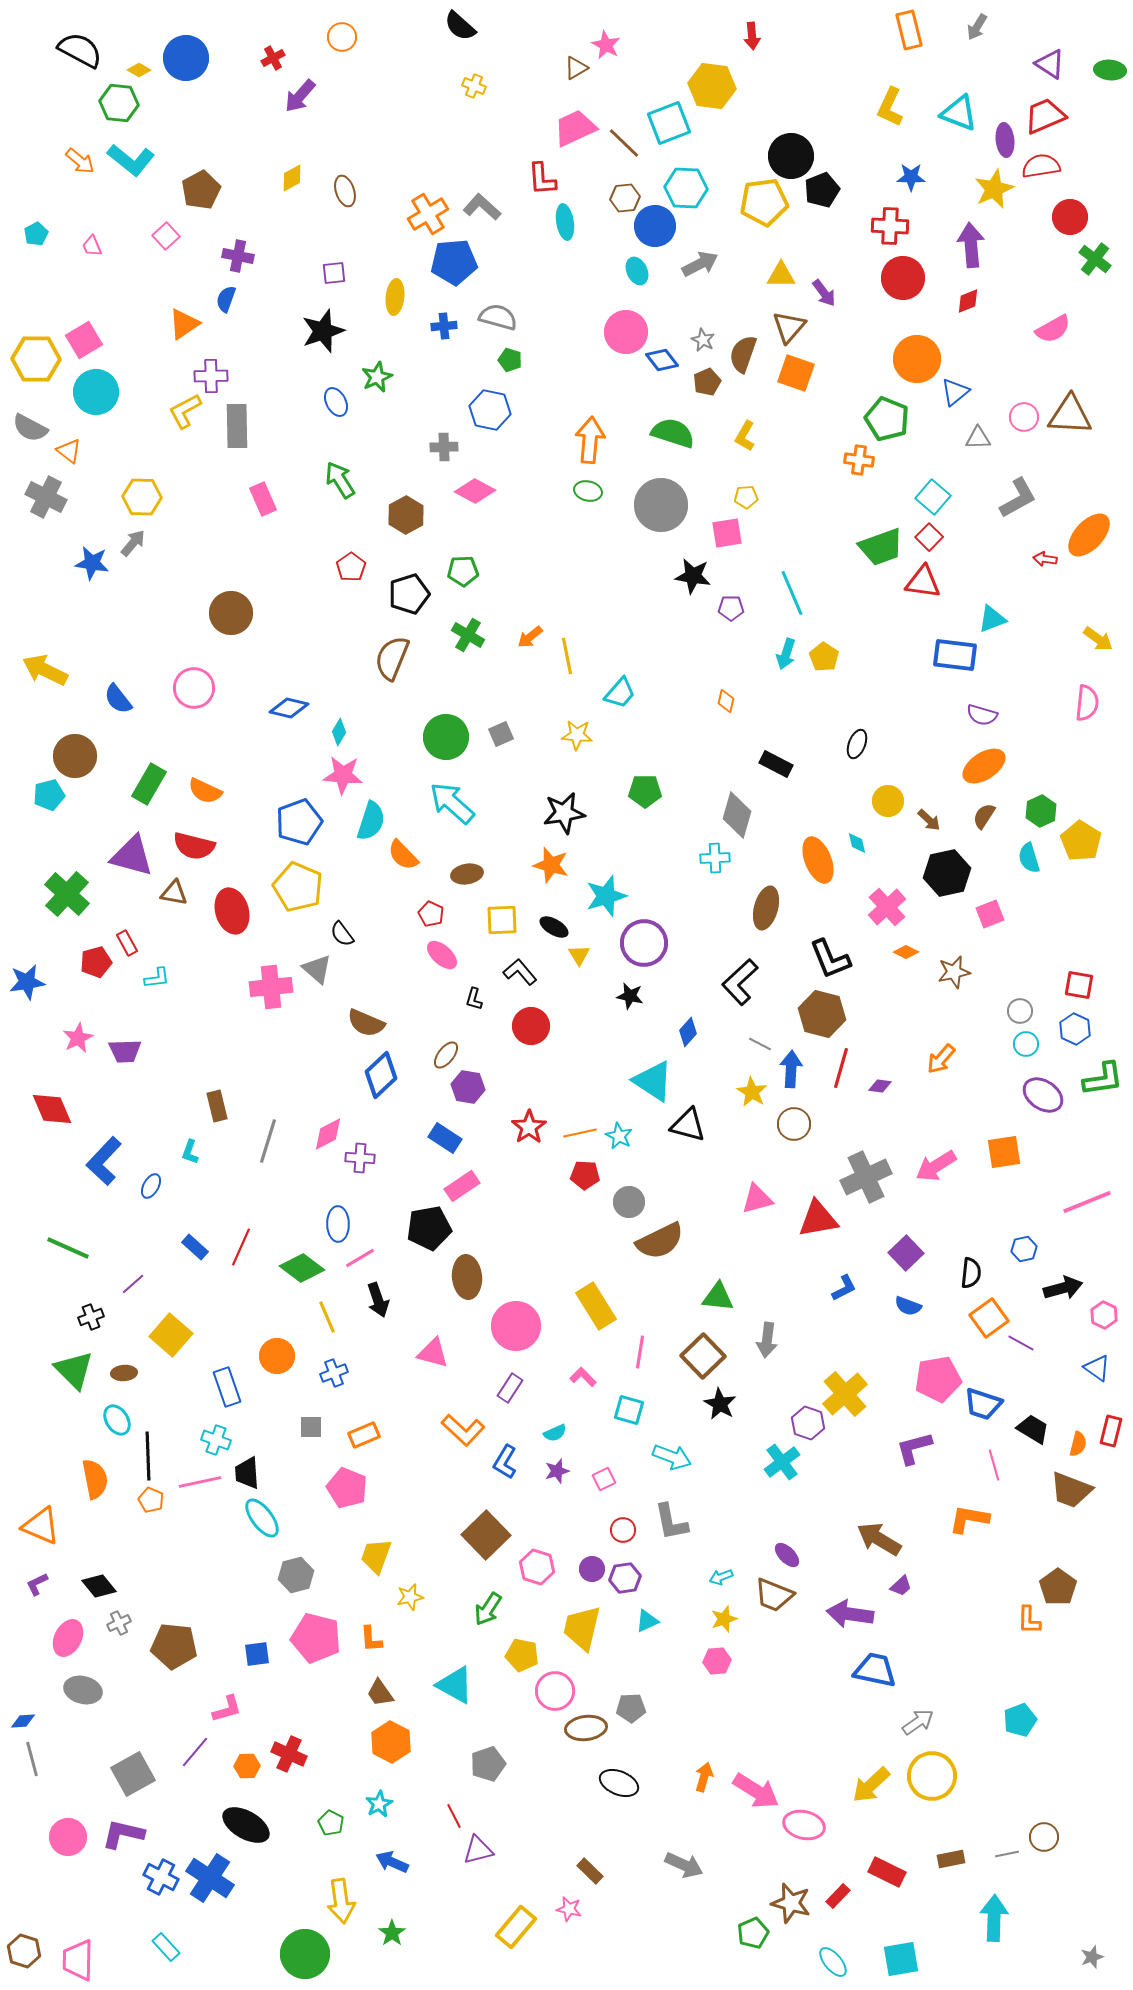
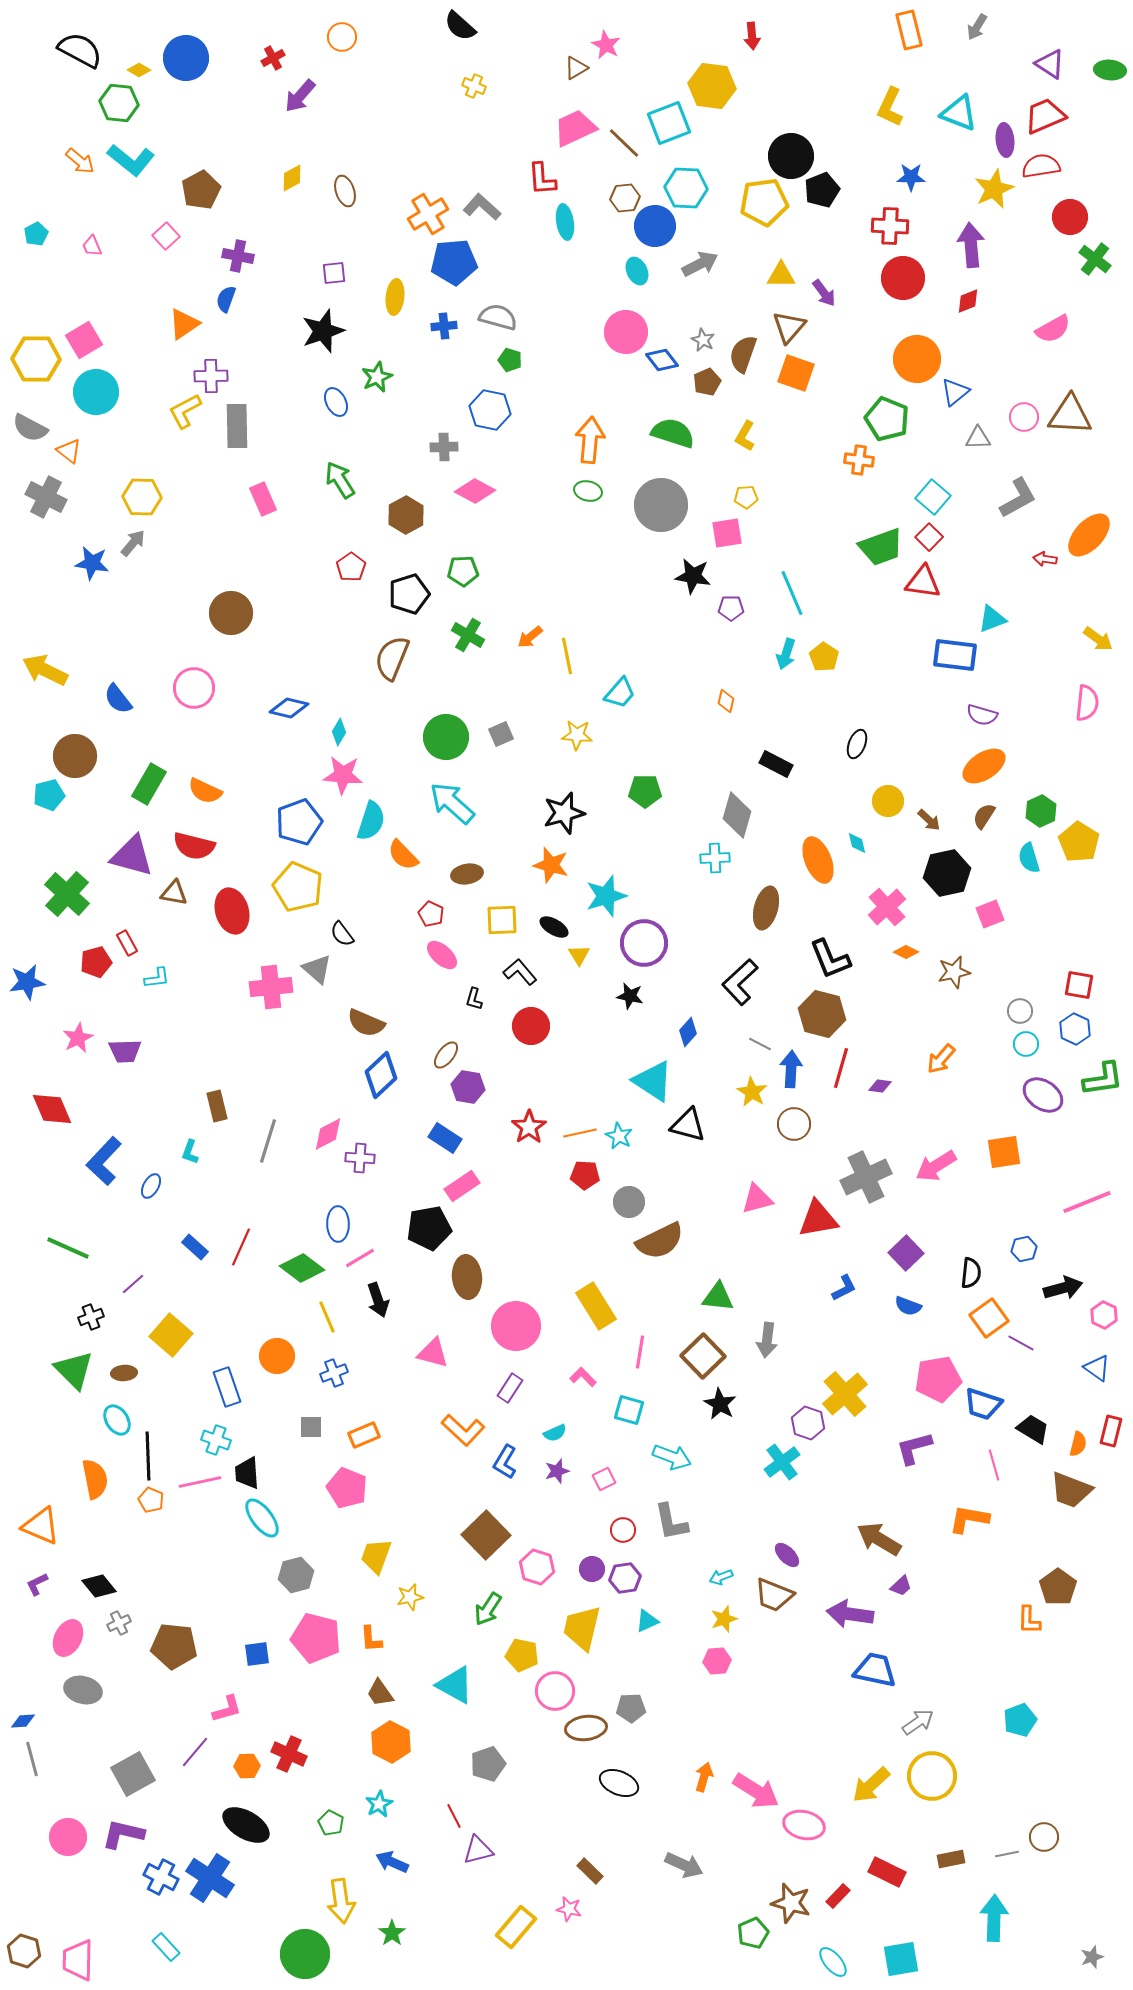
black star at (564, 813): rotated 6 degrees counterclockwise
yellow pentagon at (1081, 841): moved 2 px left, 1 px down
